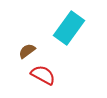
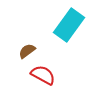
cyan rectangle: moved 3 px up
